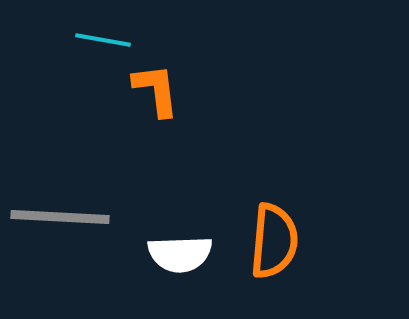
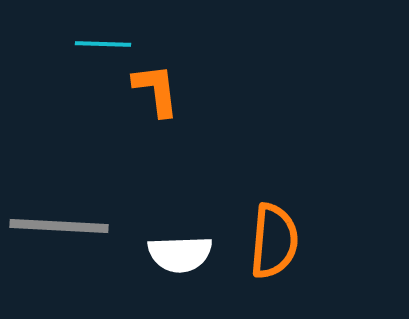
cyan line: moved 4 px down; rotated 8 degrees counterclockwise
gray line: moved 1 px left, 9 px down
